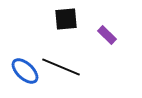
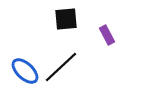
purple rectangle: rotated 18 degrees clockwise
black line: rotated 66 degrees counterclockwise
